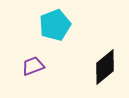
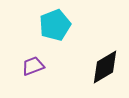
black diamond: rotated 9 degrees clockwise
